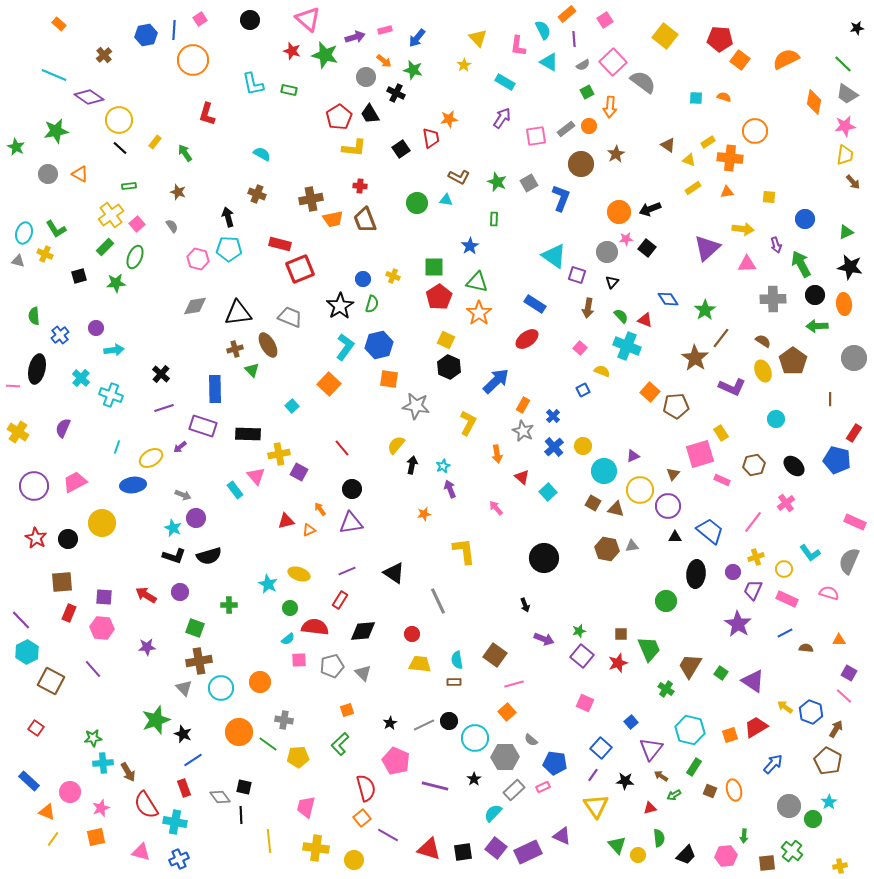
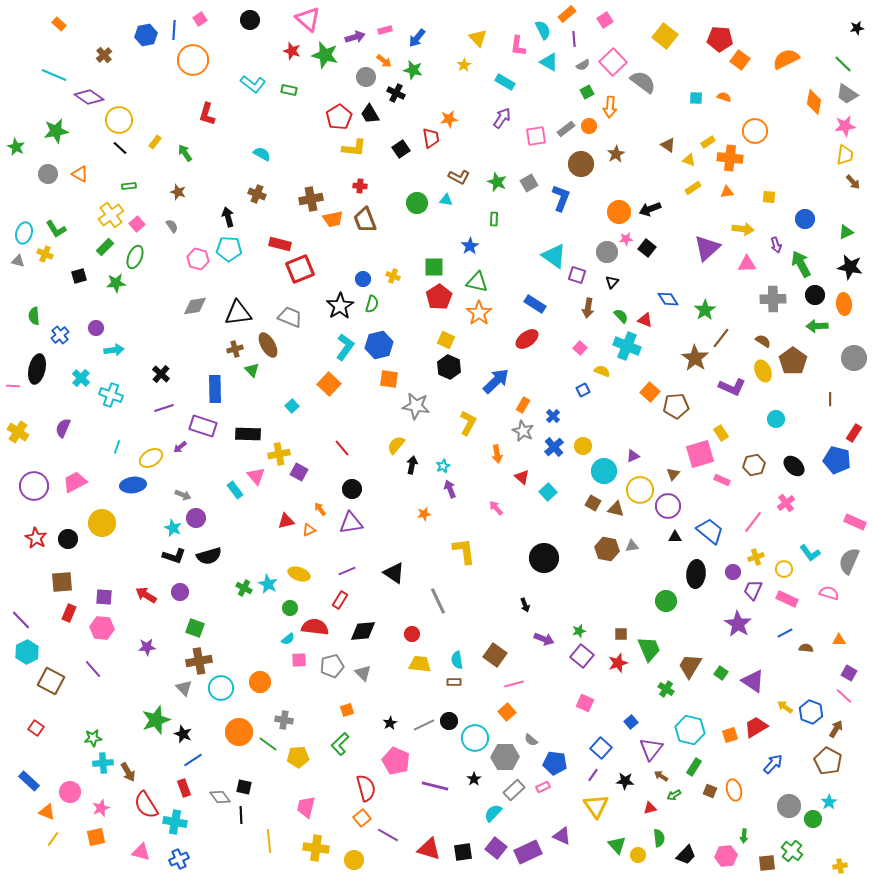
cyan L-shape at (253, 84): rotated 40 degrees counterclockwise
green cross at (229, 605): moved 15 px right, 17 px up; rotated 28 degrees clockwise
